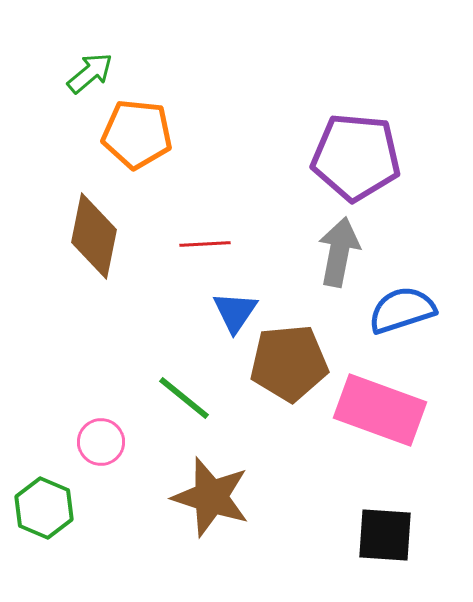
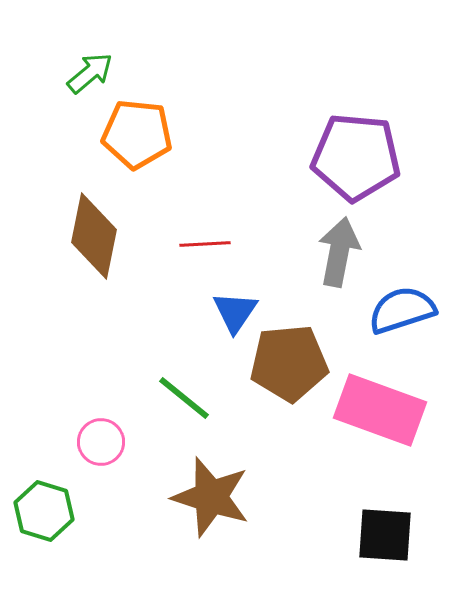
green hexagon: moved 3 px down; rotated 6 degrees counterclockwise
